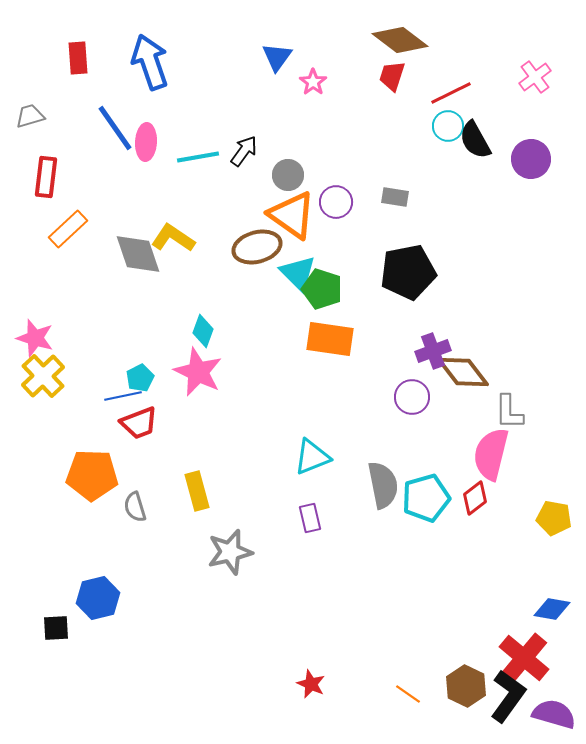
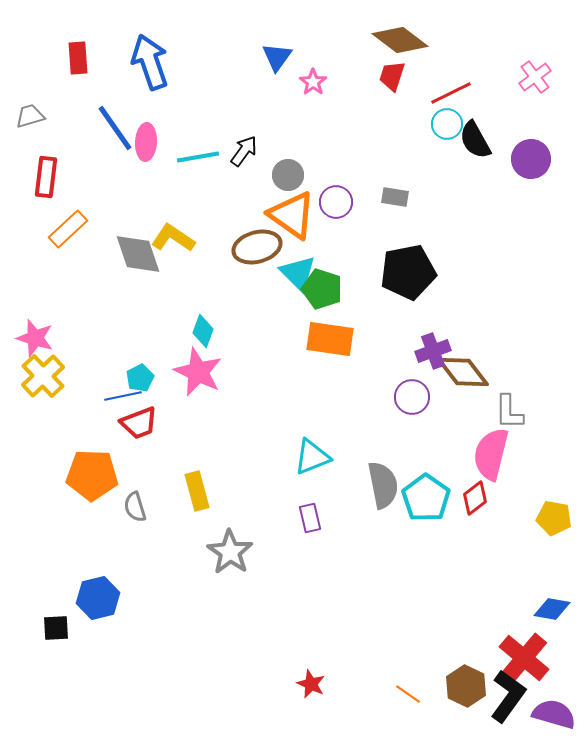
cyan circle at (448, 126): moved 1 px left, 2 px up
cyan pentagon at (426, 498): rotated 21 degrees counterclockwise
gray star at (230, 552): rotated 24 degrees counterclockwise
